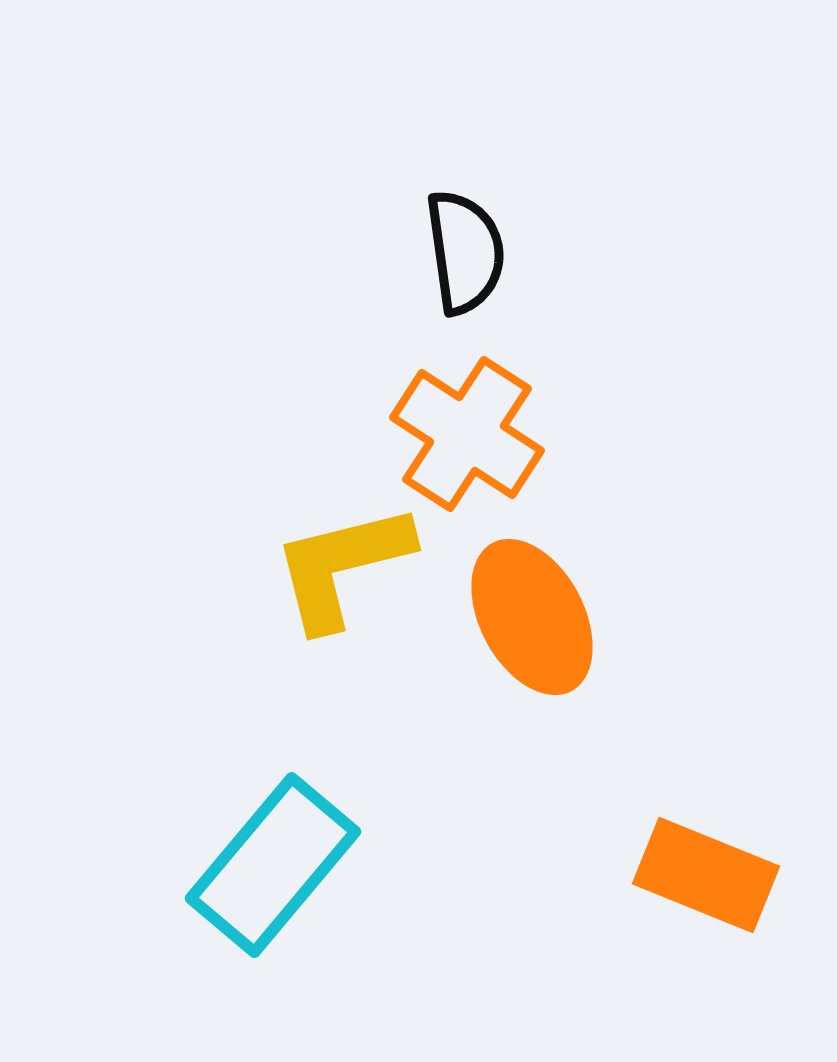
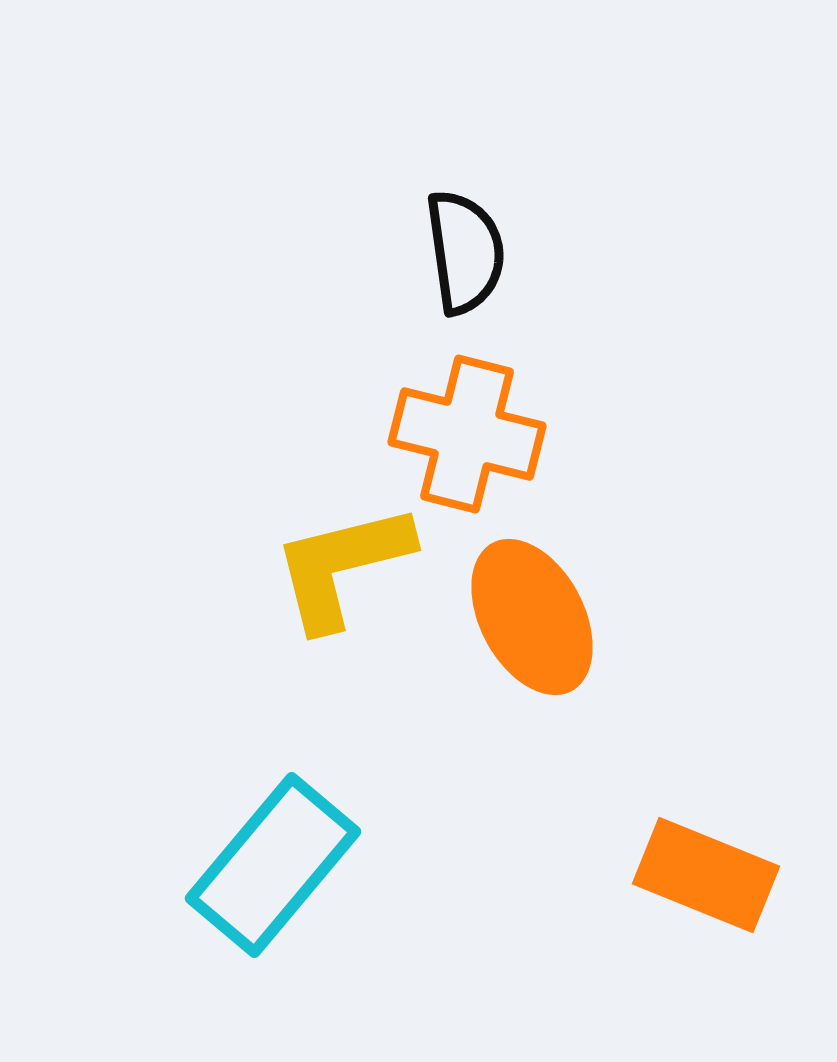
orange cross: rotated 19 degrees counterclockwise
